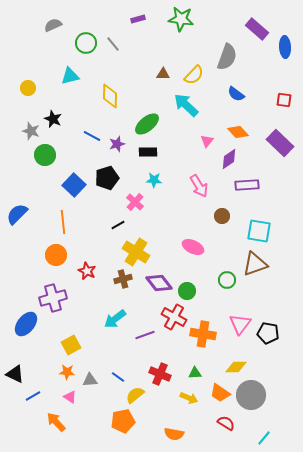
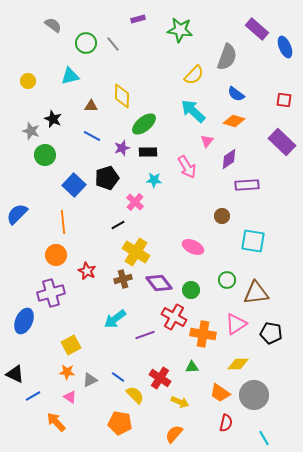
green star at (181, 19): moved 1 px left, 11 px down
gray semicircle at (53, 25): rotated 60 degrees clockwise
blue ellipse at (285, 47): rotated 20 degrees counterclockwise
brown triangle at (163, 74): moved 72 px left, 32 px down
yellow circle at (28, 88): moved 7 px up
yellow diamond at (110, 96): moved 12 px right
cyan arrow at (186, 105): moved 7 px right, 6 px down
green ellipse at (147, 124): moved 3 px left
orange diamond at (238, 132): moved 4 px left, 11 px up; rotated 30 degrees counterclockwise
purple rectangle at (280, 143): moved 2 px right, 1 px up
purple star at (117, 144): moved 5 px right, 4 px down
pink arrow at (199, 186): moved 12 px left, 19 px up
cyan square at (259, 231): moved 6 px left, 10 px down
brown triangle at (255, 264): moved 1 px right, 29 px down; rotated 12 degrees clockwise
green circle at (187, 291): moved 4 px right, 1 px up
purple cross at (53, 298): moved 2 px left, 5 px up
blue ellipse at (26, 324): moved 2 px left, 3 px up; rotated 15 degrees counterclockwise
pink triangle at (240, 324): moved 4 px left; rotated 20 degrees clockwise
black pentagon at (268, 333): moved 3 px right
yellow diamond at (236, 367): moved 2 px right, 3 px up
green triangle at (195, 373): moved 3 px left, 6 px up
red cross at (160, 374): moved 4 px down; rotated 10 degrees clockwise
gray triangle at (90, 380): rotated 21 degrees counterclockwise
yellow semicircle at (135, 395): rotated 84 degrees clockwise
gray circle at (251, 395): moved 3 px right
yellow arrow at (189, 398): moved 9 px left, 4 px down
orange pentagon at (123, 421): moved 3 px left, 2 px down; rotated 20 degrees clockwise
red semicircle at (226, 423): rotated 72 degrees clockwise
orange semicircle at (174, 434): rotated 120 degrees clockwise
cyan line at (264, 438): rotated 70 degrees counterclockwise
